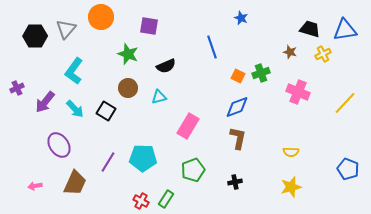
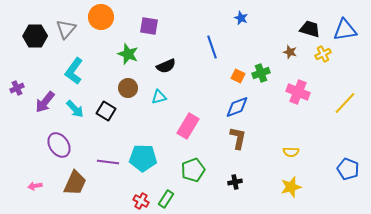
purple line: rotated 65 degrees clockwise
